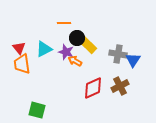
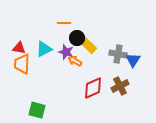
red triangle: rotated 40 degrees counterclockwise
orange trapezoid: rotated 10 degrees clockwise
